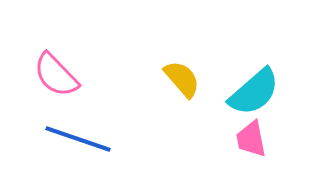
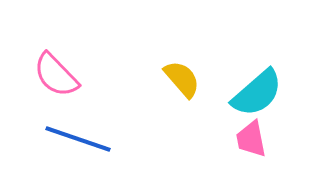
cyan semicircle: moved 3 px right, 1 px down
